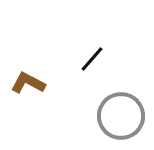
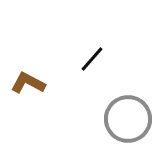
gray circle: moved 7 px right, 3 px down
